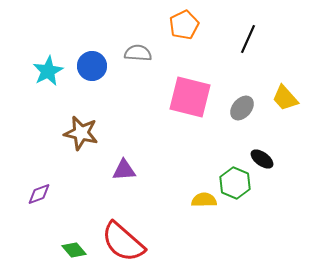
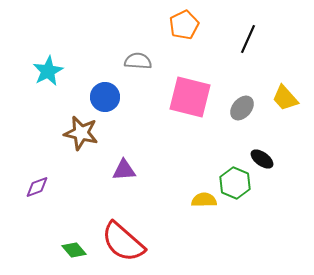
gray semicircle: moved 8 px down
blue circle: moved 13 px right, 31 px down
purple diamond: moved 2 px left, 7 px up
